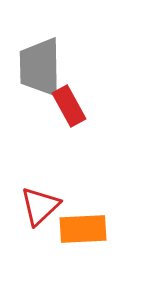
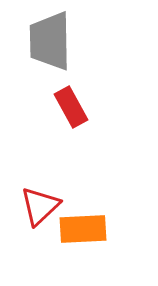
gray trapezoid: moved 10 px right, 26 px up
red rectangle: moved 2 px right, 1 px down
